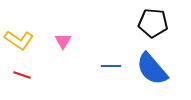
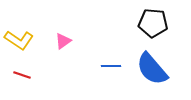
pink triangle: rotated 24 degrees clockwise
